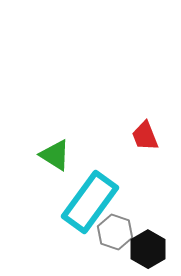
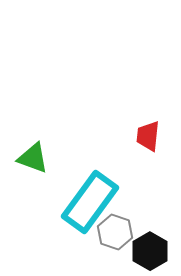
red trapezoid: moved 3 px right; rotated 28 degrees clockwise
green triangle: moved 22 px left, 3 px down; rotated 12 degrees counterclockwise
black hexagon: moved 2 px right, 2 px down
